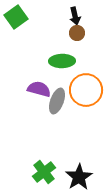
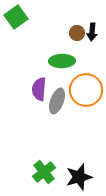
black arrow: moved 17 px right, 16 px down; rotated 18 degrees clockwise
purple semicircle: rotated 100 degrees counterclockwise
black star: rotated 16 degrees clockwise
